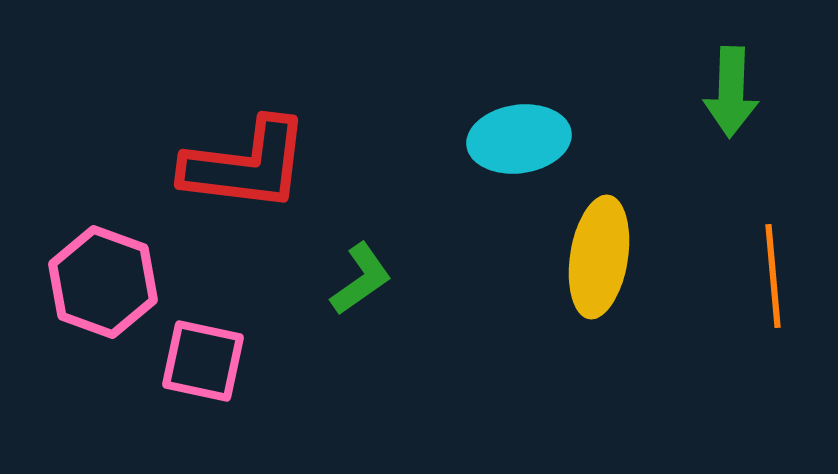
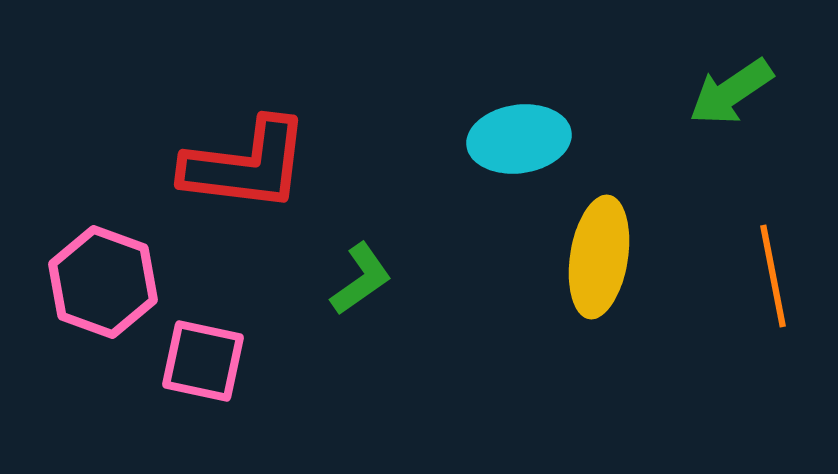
green arrow: rotated 54 degrees clockwise
orange line: rotated 6 degrees counterclockwise
